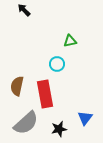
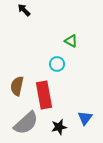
green triangle: moved 1 px right; rotated 40 degrees clockwise
red rectangle: moved 1 px left, 1 px down
black star: moved 2 px up
